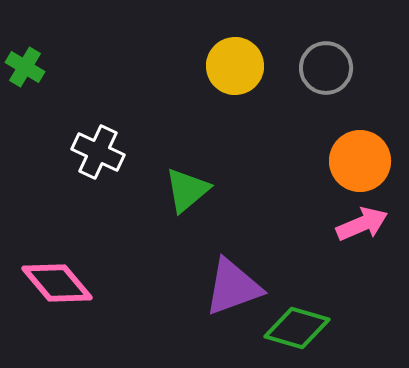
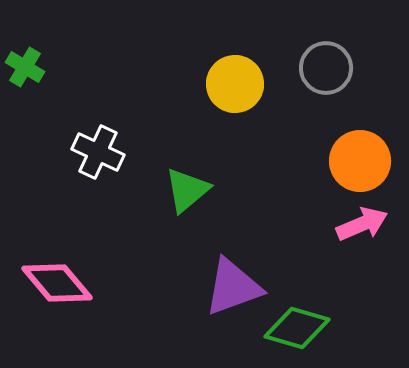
yellow circle: moved 18 px down
